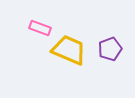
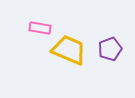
pink rectangle: rotated 10 degrees counterclockwise
